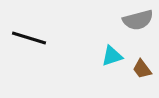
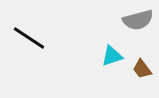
black line: rotated 16 degrees clockwise
